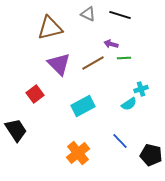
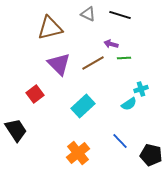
cyan rectangle: rotated 15 degrees counterclockwise
